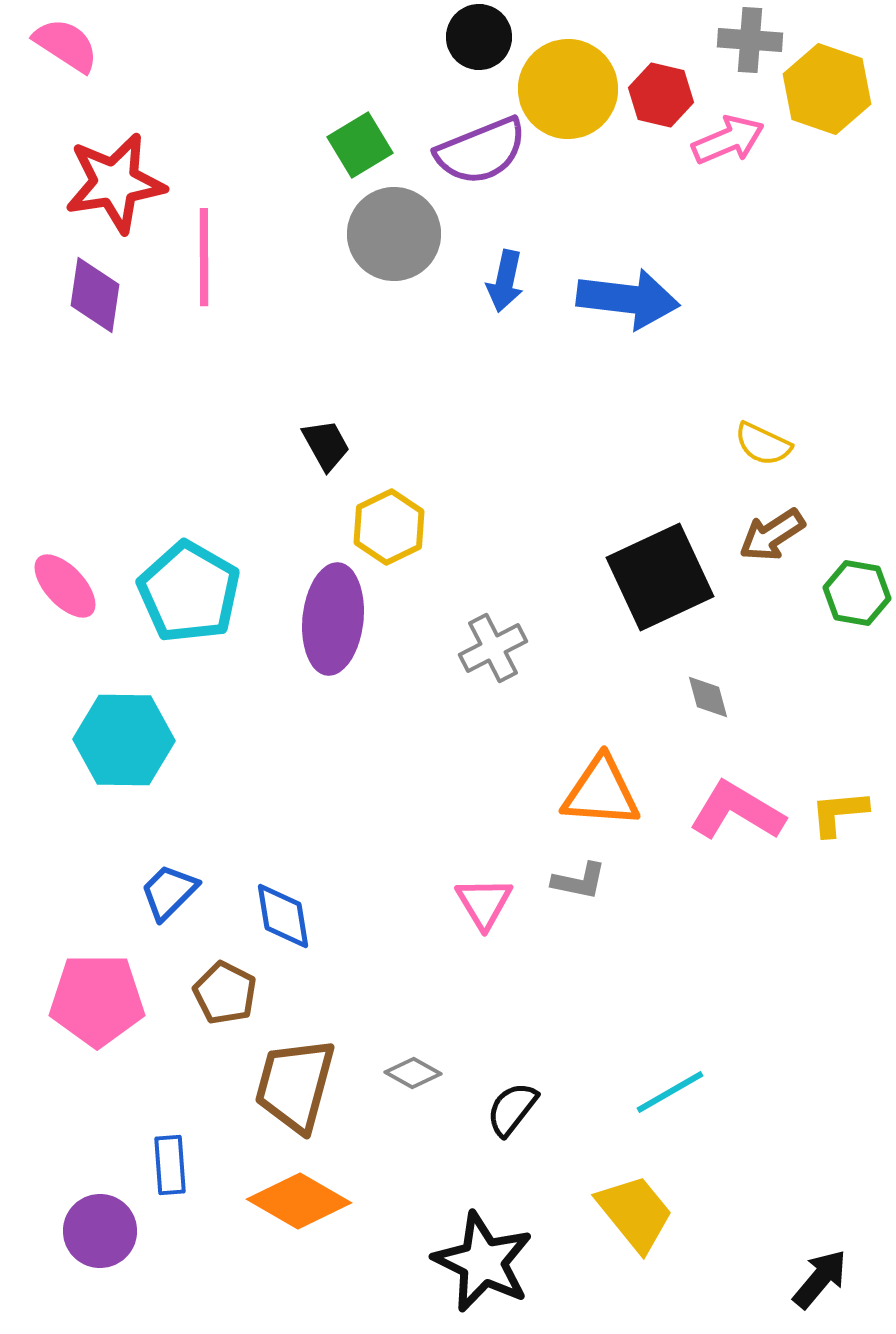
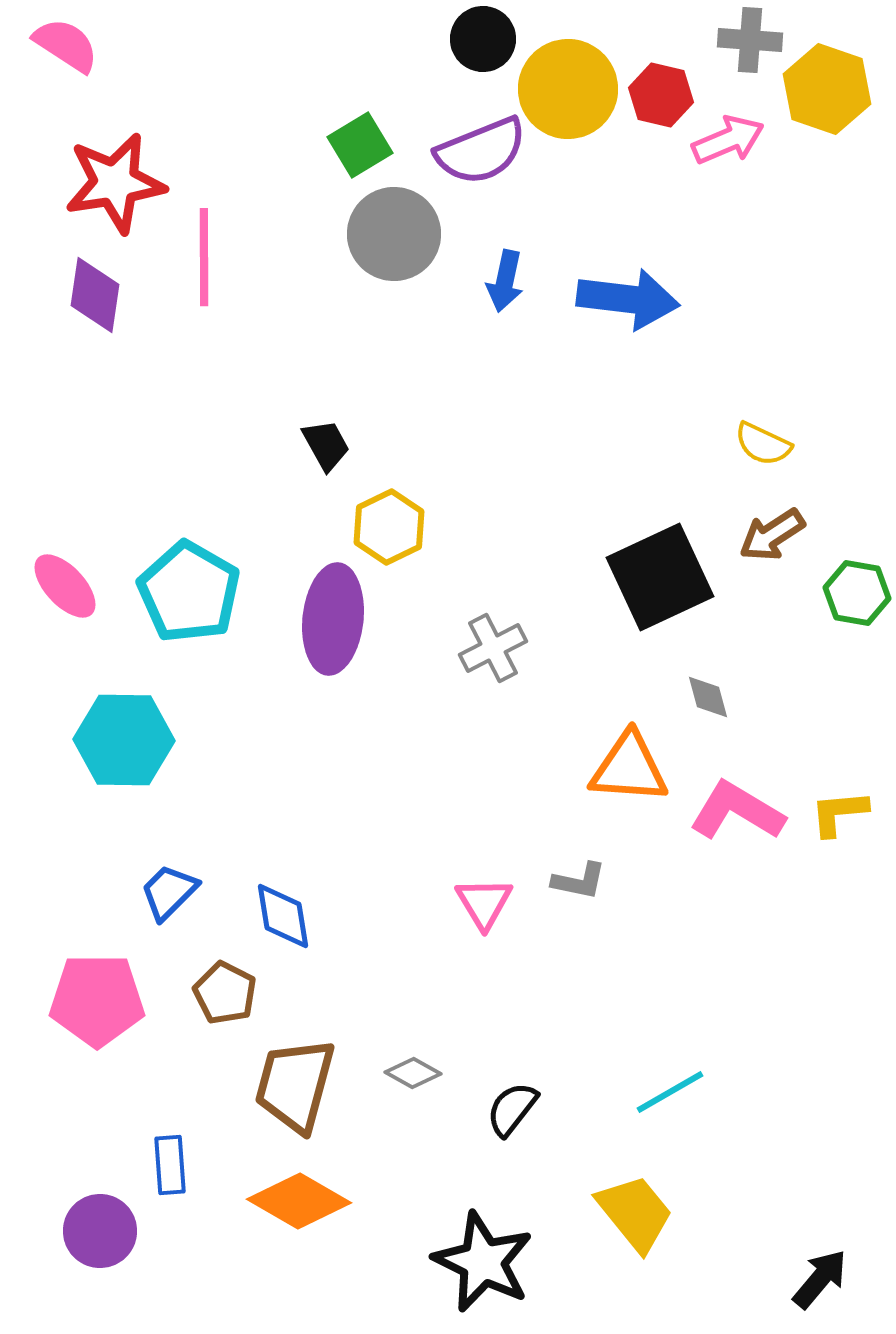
black circle at (479, 37): moved 4 px right, 2 px down
orange triangle at (601, 792): moved 28 px right, 24 px up
